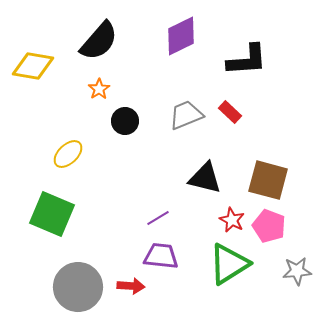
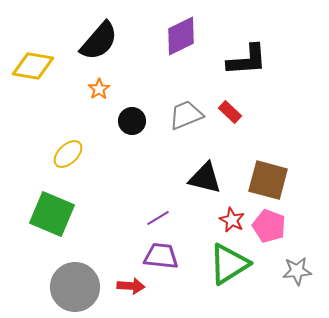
black circle: moved 7 px right
gray circle: moved 3 px left
